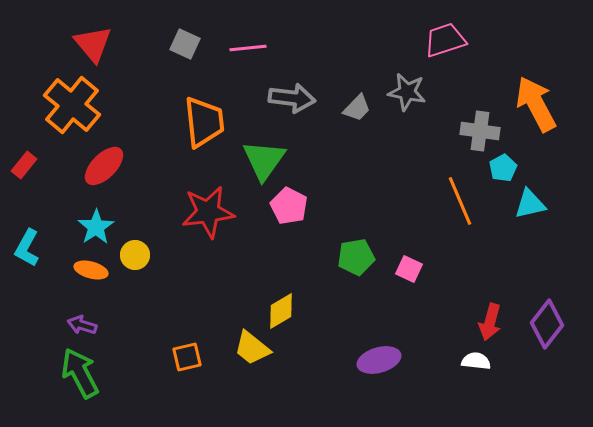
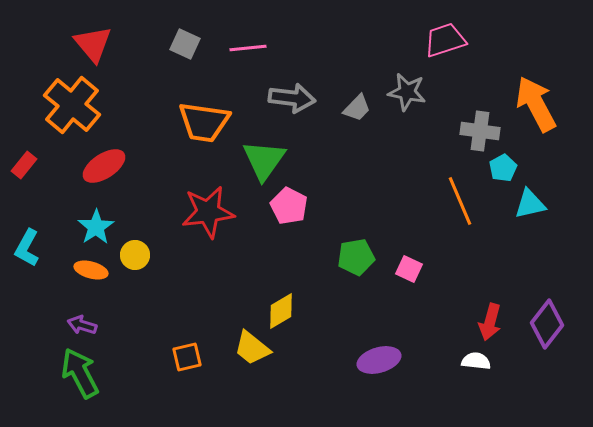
orange trapezoid: rotated 104 degrees clockwise
red ellipse: rotated 12 degrees clockwise
